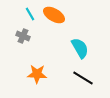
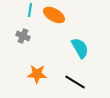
cyan line: moved 4 px up; rotated 40 degrees clockwise
black line: moved 8 px left, 4 px down
